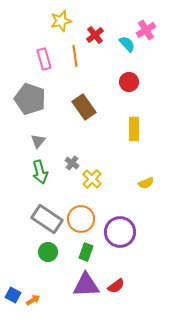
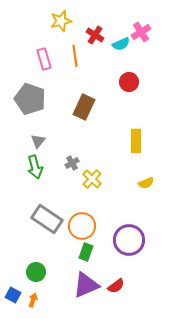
pink cross: moved 5 px left, 2 px down
red cross: rotated 18 degrees counterclockwise
cyan semicircle: moved 6 px left; rotated 108 degrees clockwise
brown rectangle: rotated 60 degrees clockwise
yellow rectangle: moved 2 px right, 12 px down
gray cross: rotated 24 degrees clockwise
green arrow: moved 5 px left, 5 px up
orange circle: moved 1 px right, 7 px down
purple circle: moved 9 px right, 8 px down
green circle: moved 12 px left, 20 px down
purple triangle: rotated 20 degrees counterclockwise
orange arrow: rotated 40 degrees counterclockwise
